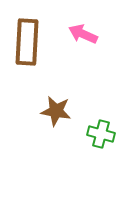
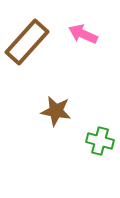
brown rectangle: rotated 39 degrees clockwise
green cross: moved 1 px left, 7 px down
